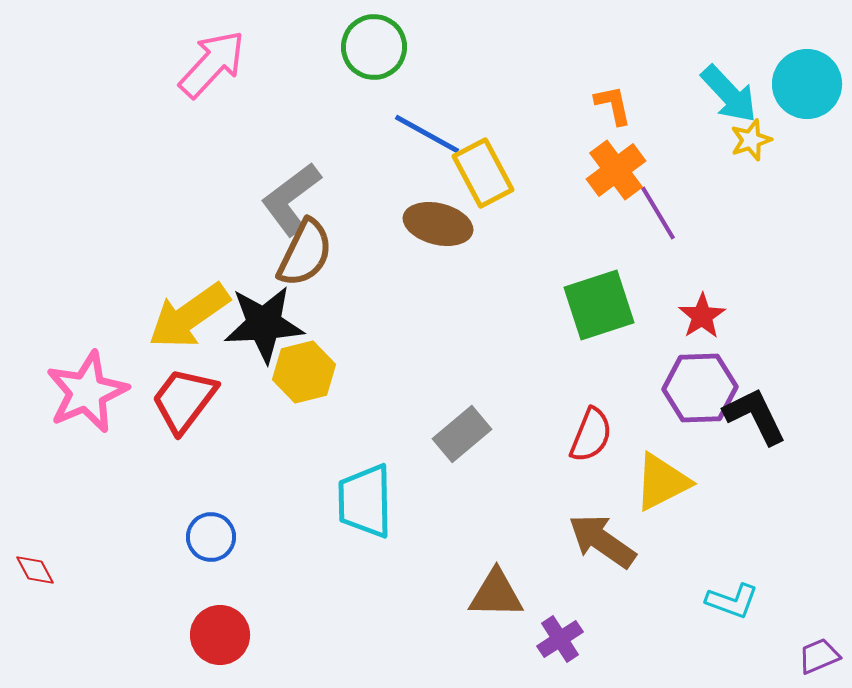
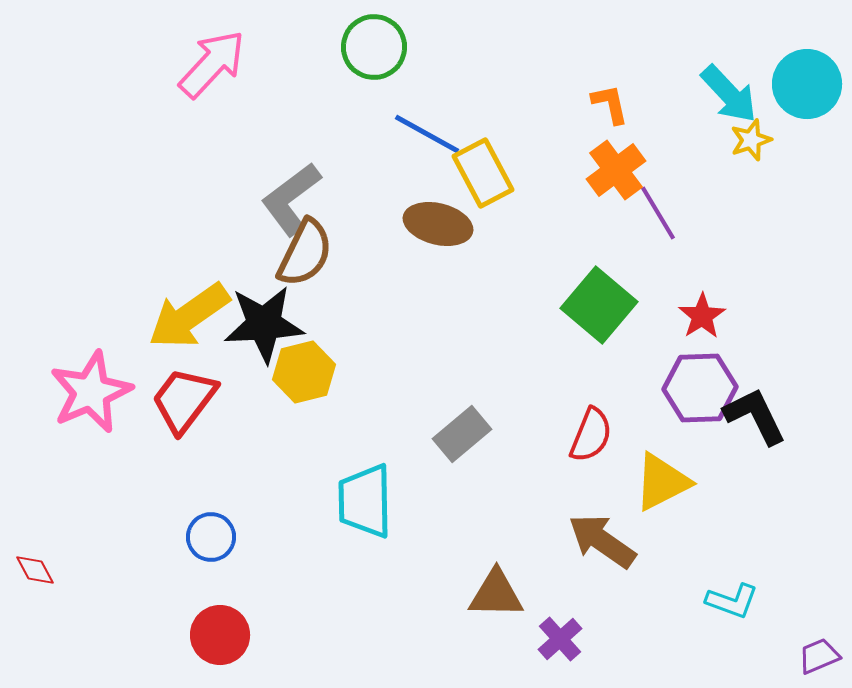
orange L-shape: moved 3 px left, 1 px up
green square: rotated 32 degrees counterclockwise
pink star: moved 4 px right
purple cross: rotated 9 degrees counterclockwise
